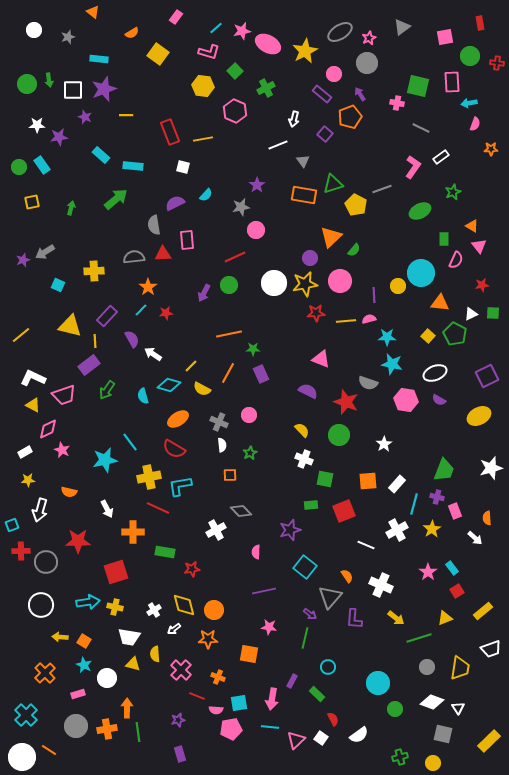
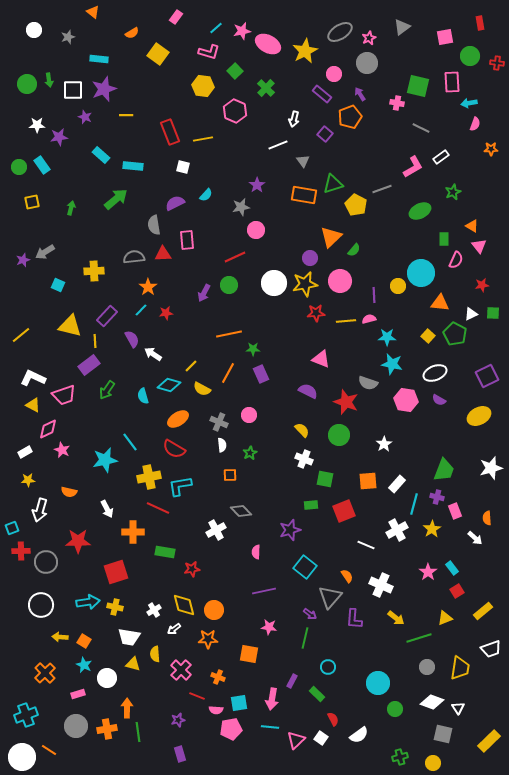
green cross at (266, 88): rotated 18 degrees counterclockwise
pink L-shape at (413, 167): rotated 25 degrees clockwise
cyan square at (12, 525): moved 3 px down
cyan cross at (26, 715): rotated 25 degrees clockwise
